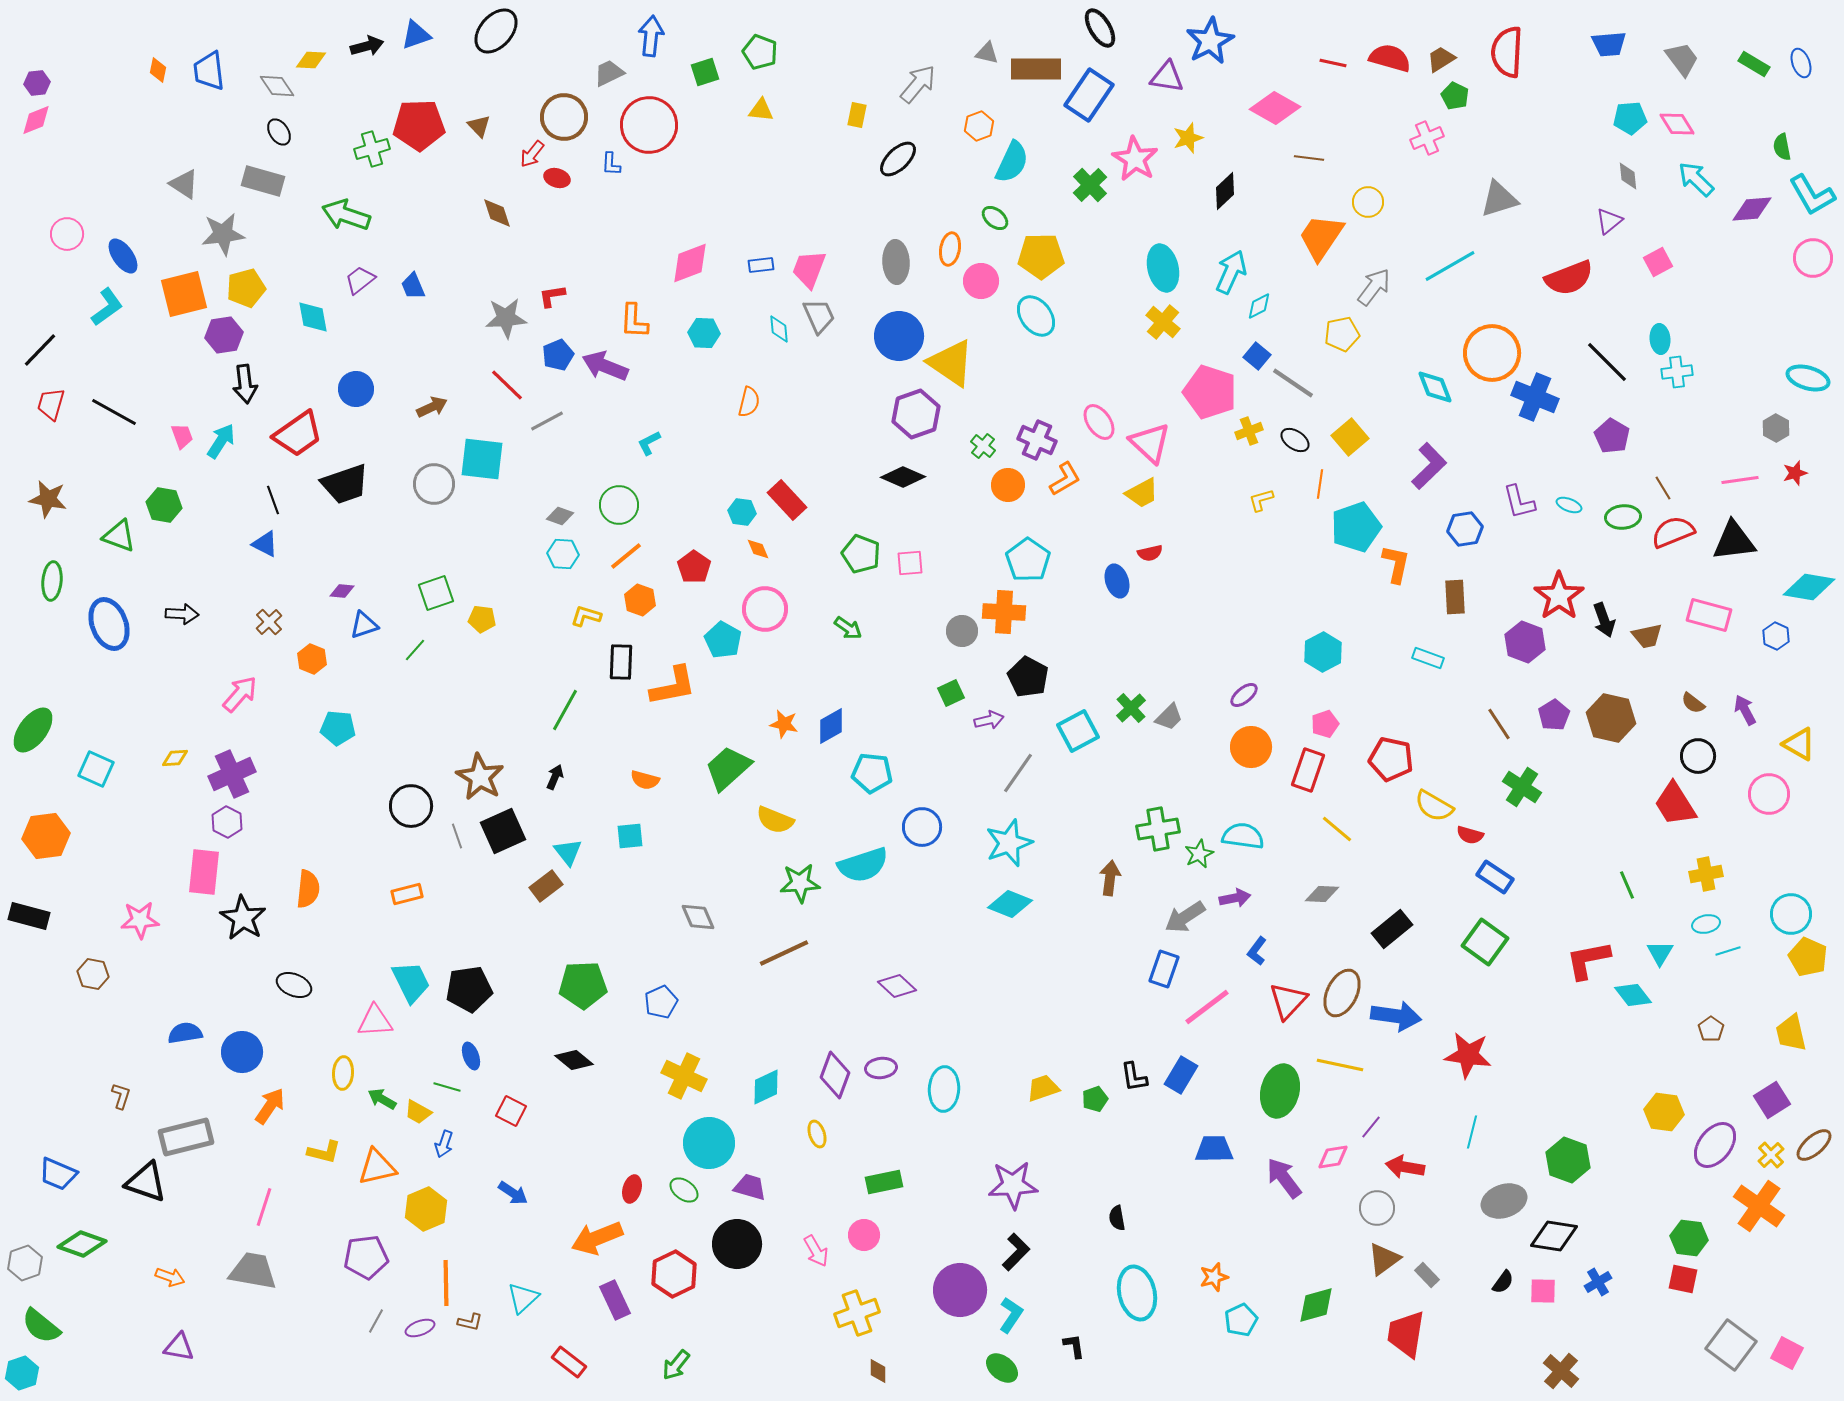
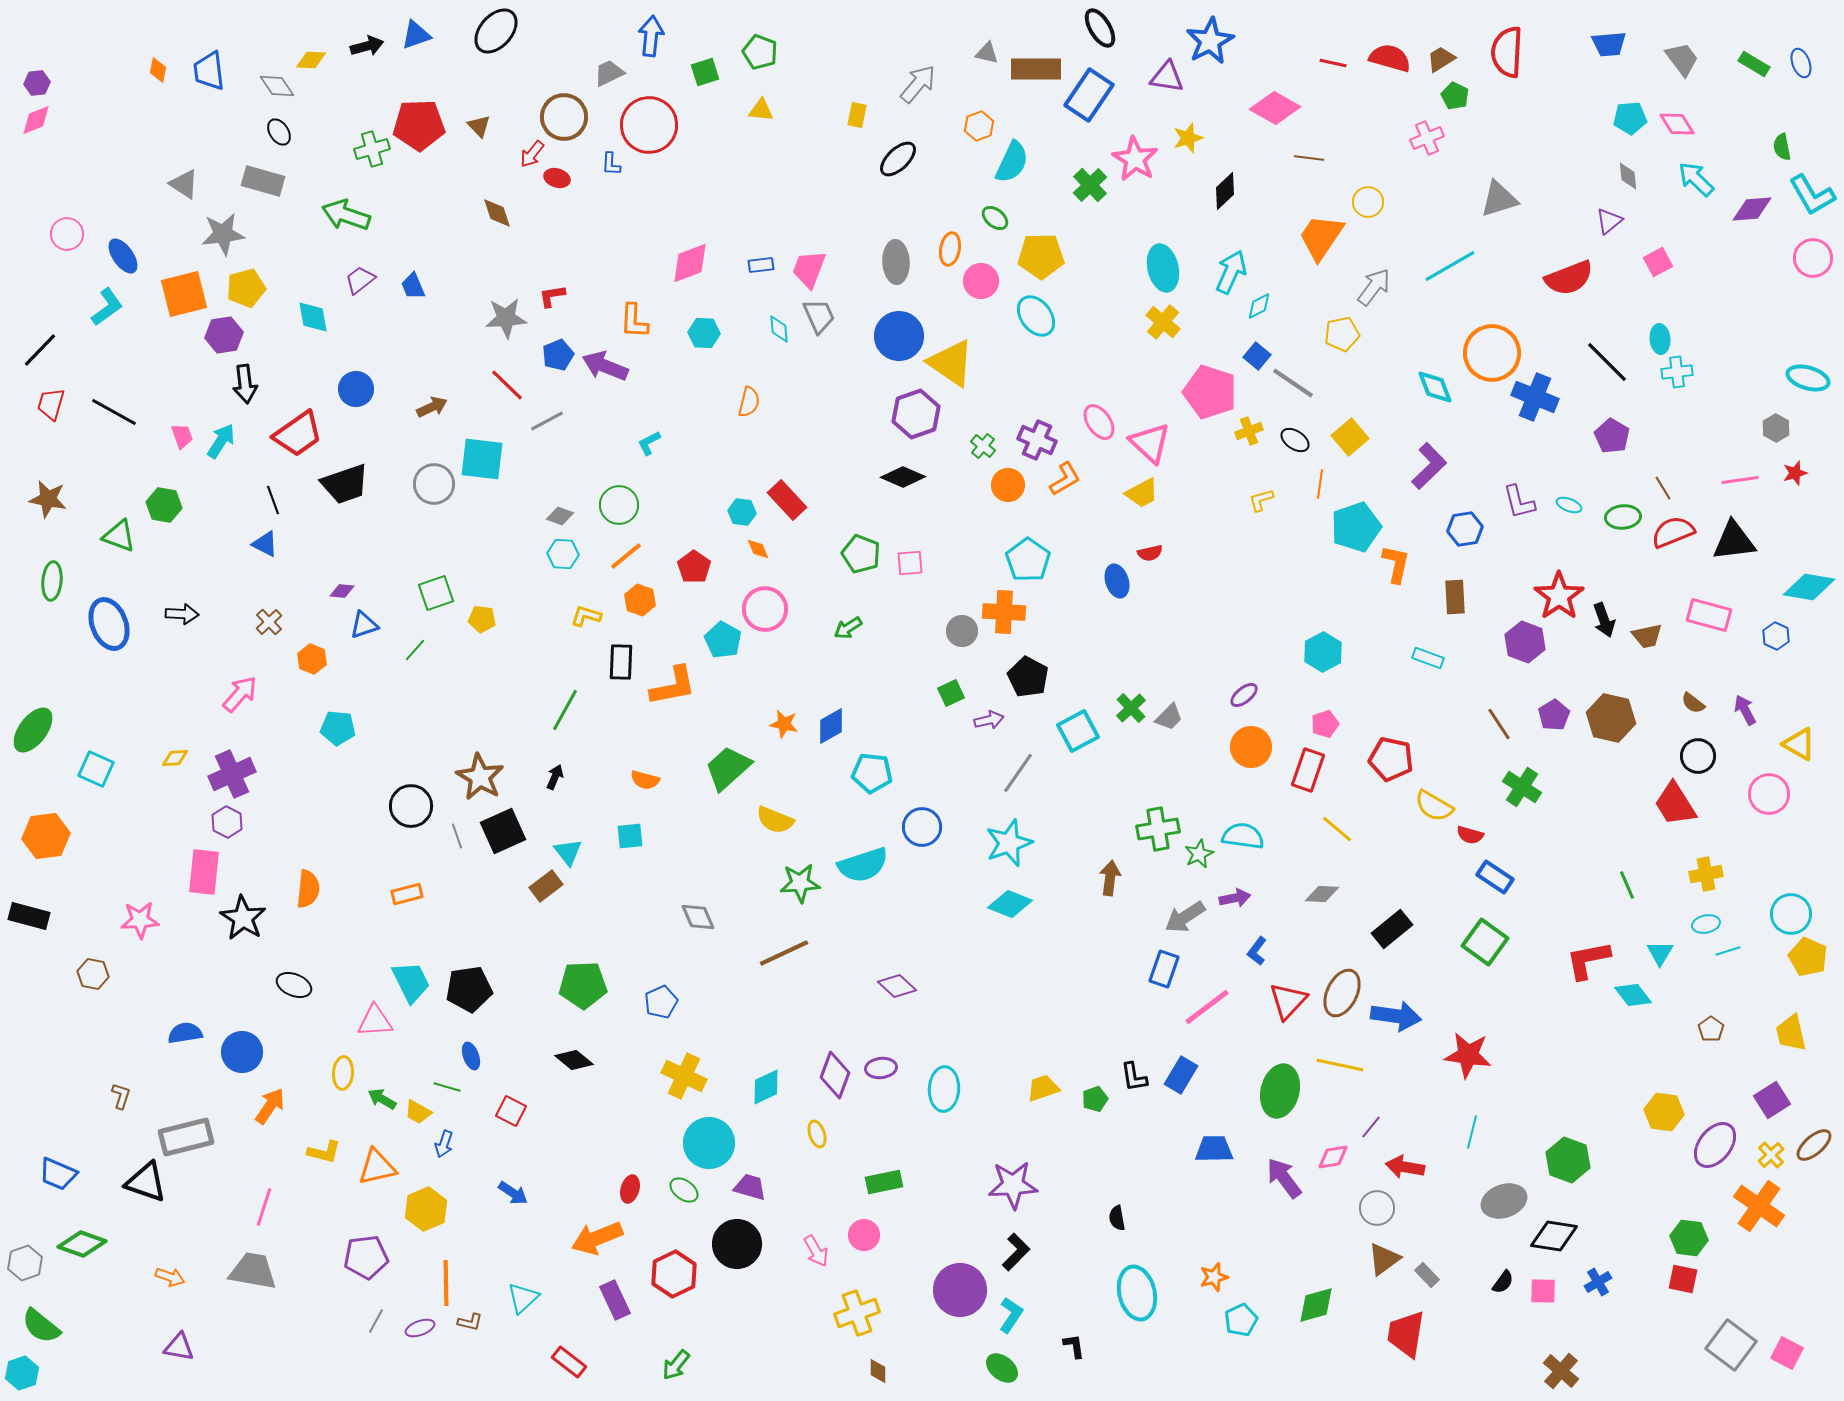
green arrow at (848, 628): rotated 112 degrees clockwise
red ellipse at (632, 1189): moved 2 px left
